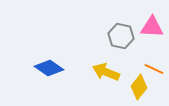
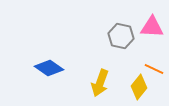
yellow arrow: moved 6 px left, 11 px down; rotated 92 degrees counterclockwise
